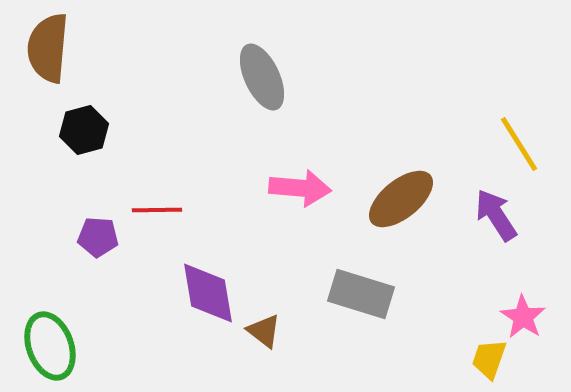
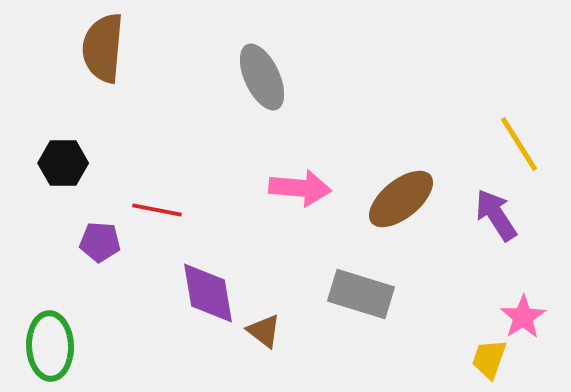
brown semicircle: moved 55 px right
black hexagon: moved 21 px left, 33 px down; rotated 15 degrees clockwise
red line: rotated 12 degrees clockwise
purple pentagon: moved 2 px right, 5 px down
pink star: rotated 6 degrees clockwise
green ellipse: rotated 18 degrees clockwise
